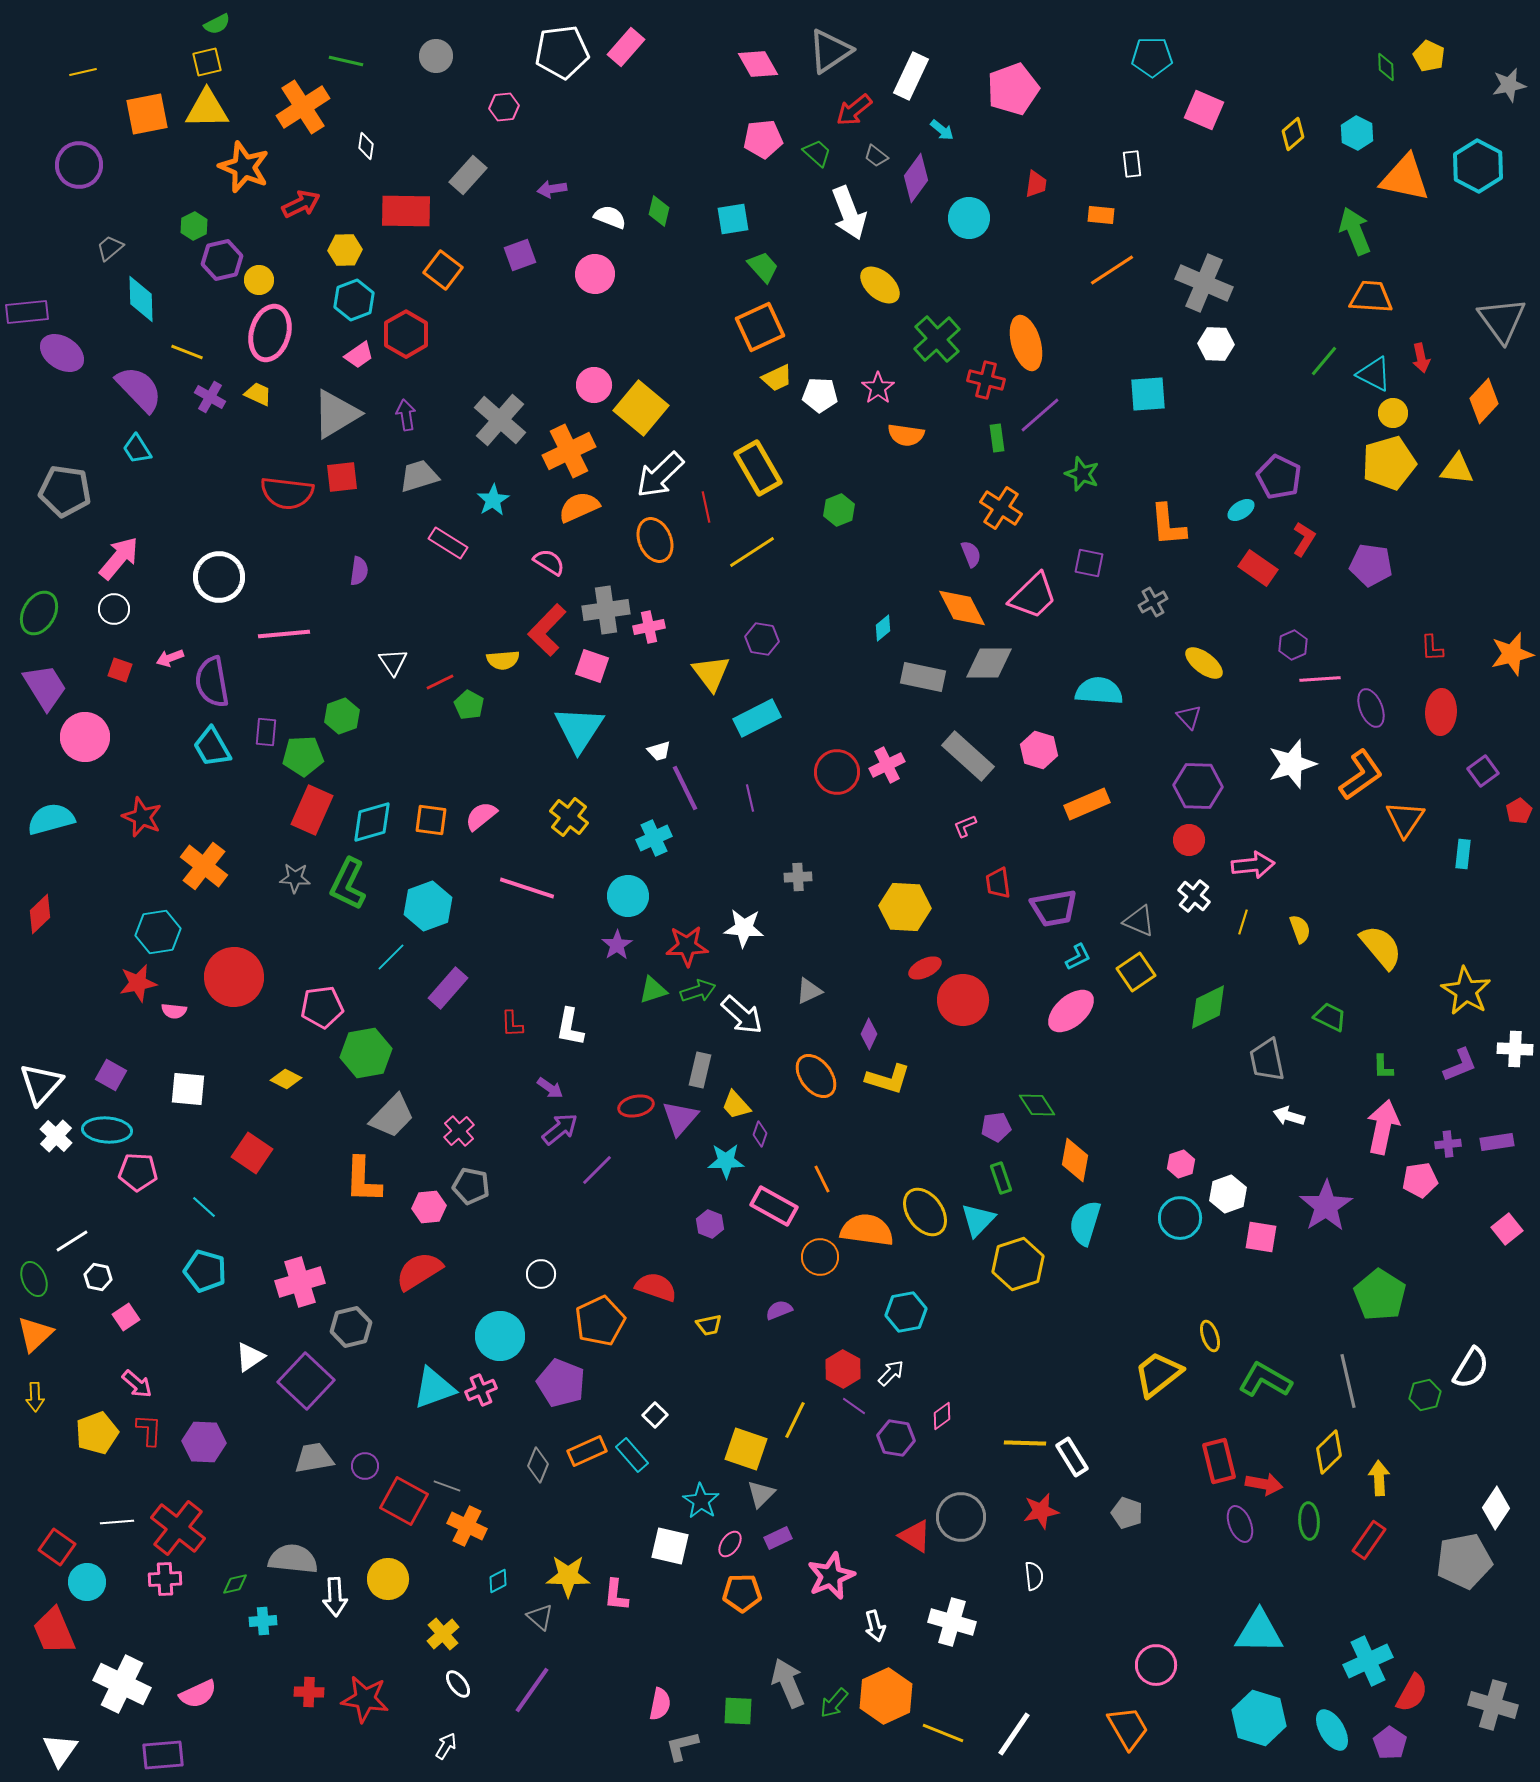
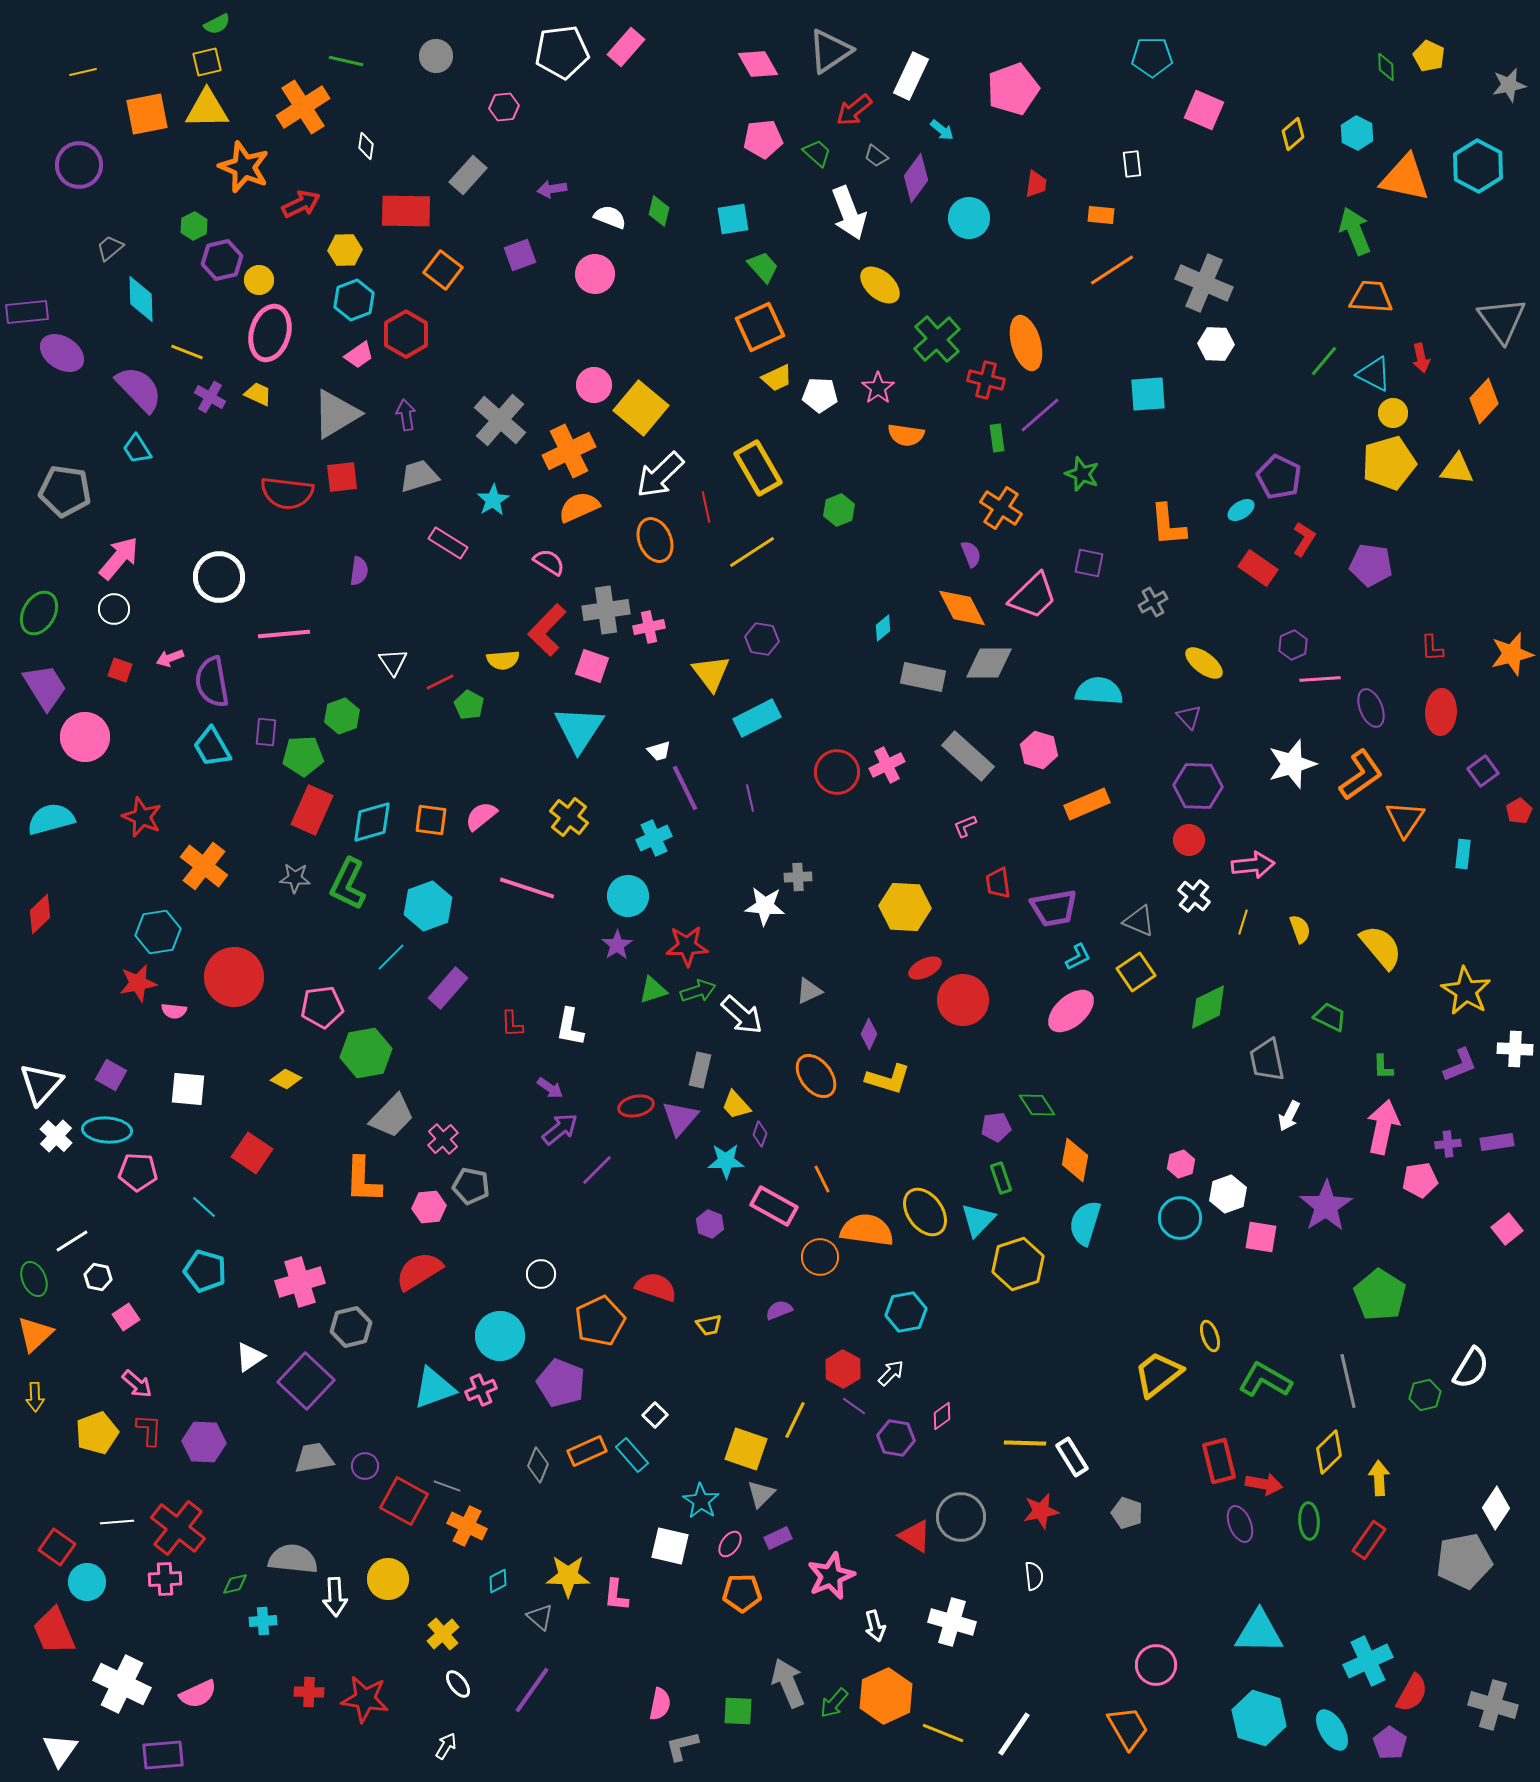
white star at (744, 928): moved 21 px right, 22 px up
white arrow at (1289, 1116): rotated 80 degrees counterclockwise
pink cross at (459, 1131): moved 16 px left, 8 px down
